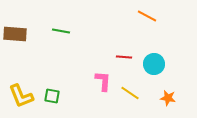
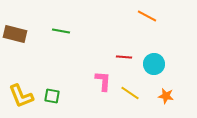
brown rectangle: rotated 10 degrees clockwise
orange star: moved 2 px left, 2 px up
